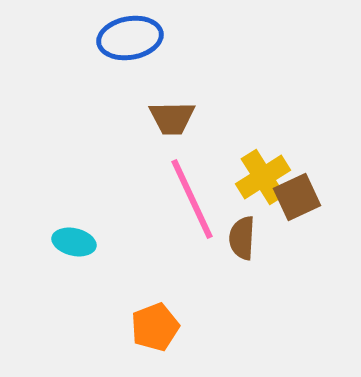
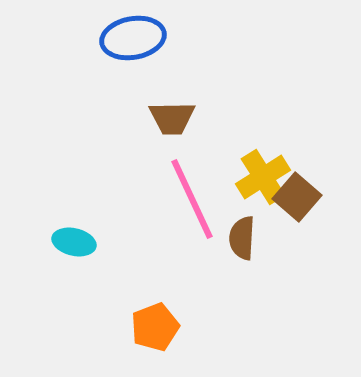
blue ellipse: moved 3 px right
brown square: rotated 24 degrees counterclockwise
